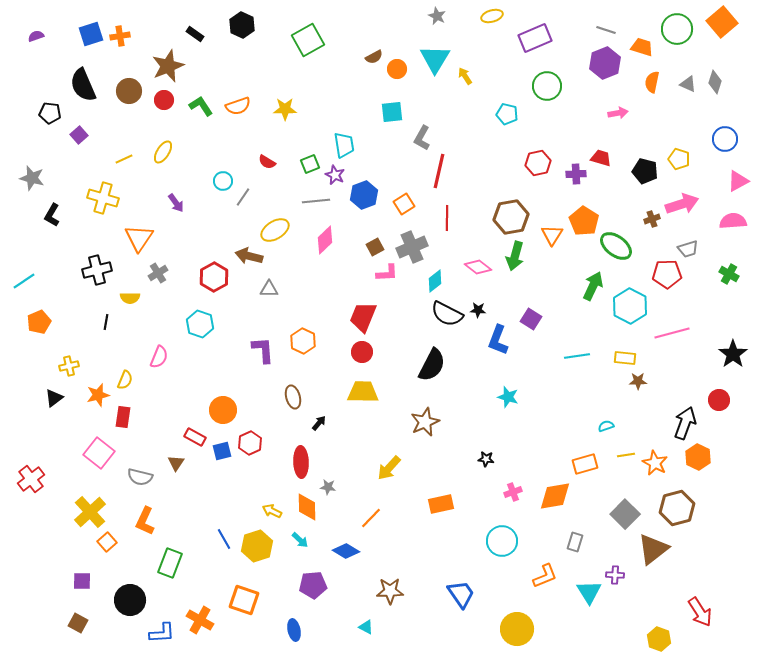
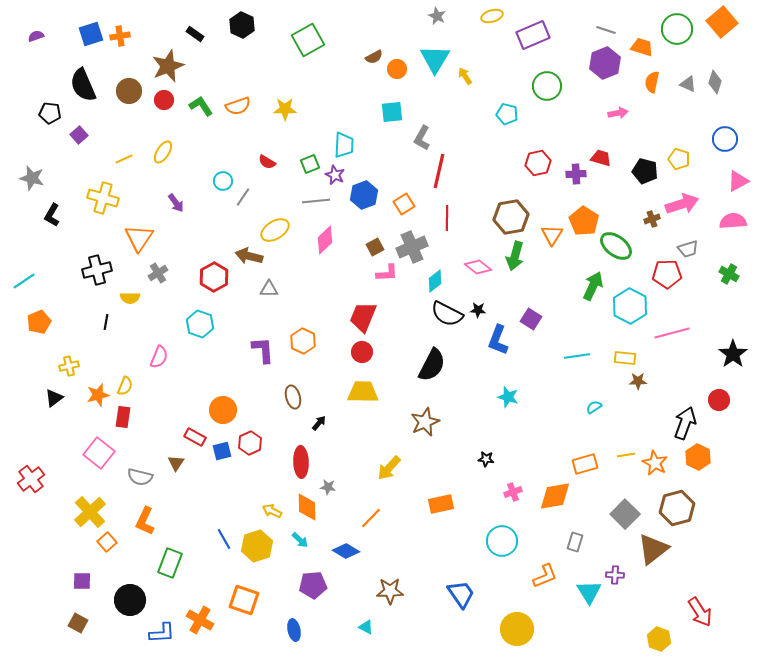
purple rectangle at (535, 38): moved 2 px left, 3 px up
cyan trapezoid at (344, 145): rotated 12 degrees clockwise
yellow semicircle at (125, 380): moved 6 px down
cyan semicircle at (606, 426): moved 12 px left, 19 px up; rotated 14 degrees counterclockwise
